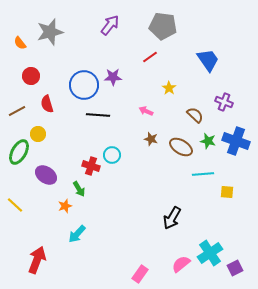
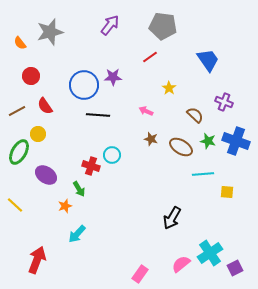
red semicircle: moved 2 px left, 2 px down; rotated 18 degrees counterclockwise
